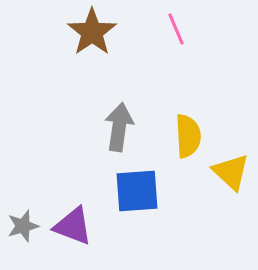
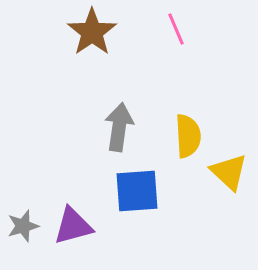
yellow triangle: moved 2 px left
purple triangle: rotated 36 degrees counterclockwise
